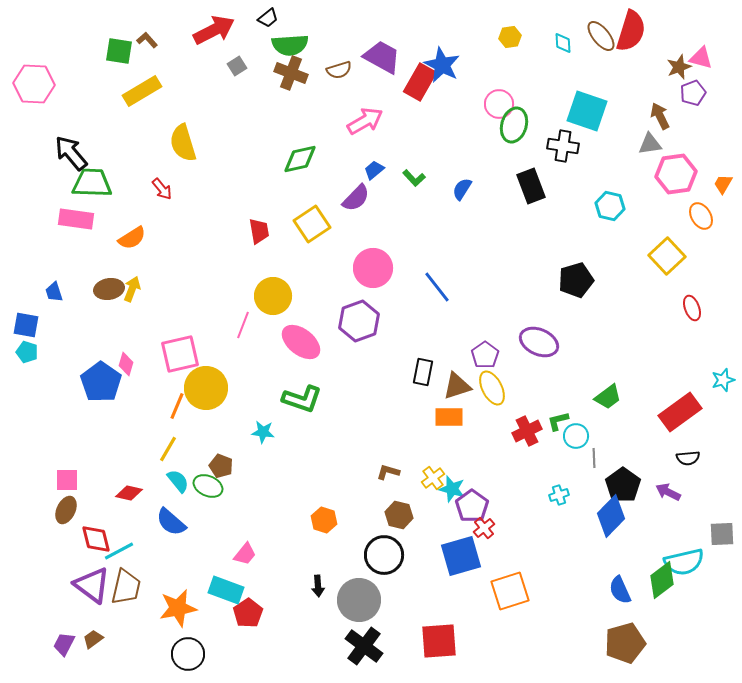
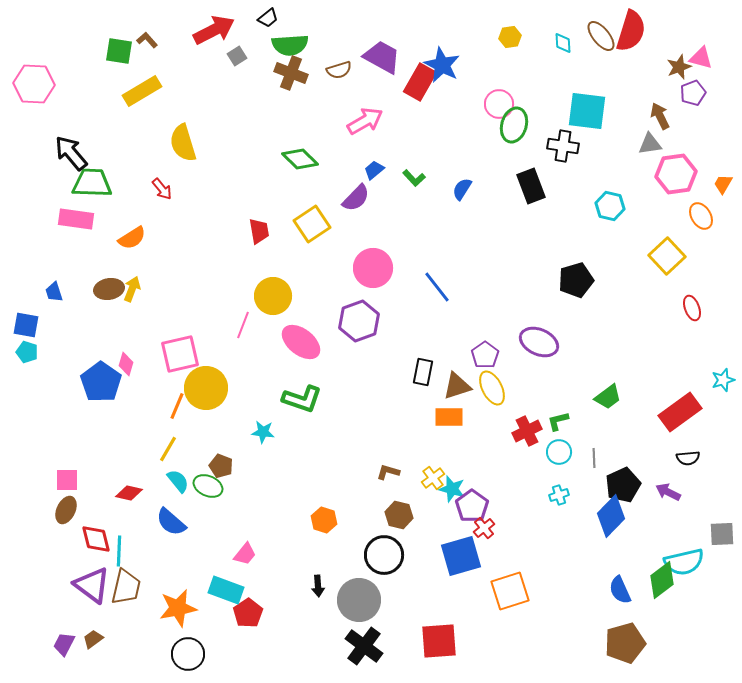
gray square at (237, 66): moved 10 px up
cyan square at (587, 111): rotated 12 degrees counterclockwise
green diamond at (300, 159): rotated 57 degrees clockwise
cyan circle at (576, 436): moved 17 px left, 16 px down
black pentagon at (623, 485): rotated 12 degrees clockwise
cyan line at (119, 551): rotated 60 degrees counterclockwise
